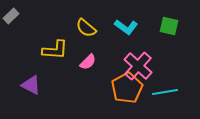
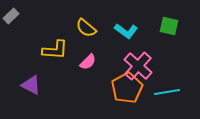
cyan L-shape: moved 4 px down
cyan line: moved 2 px right
